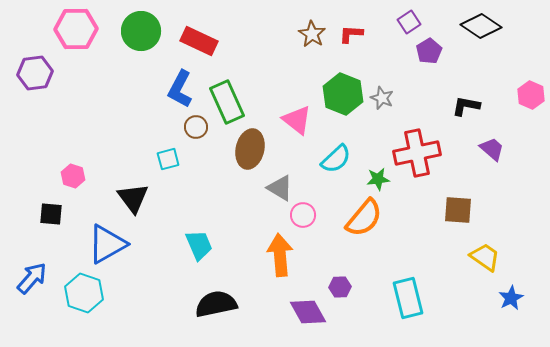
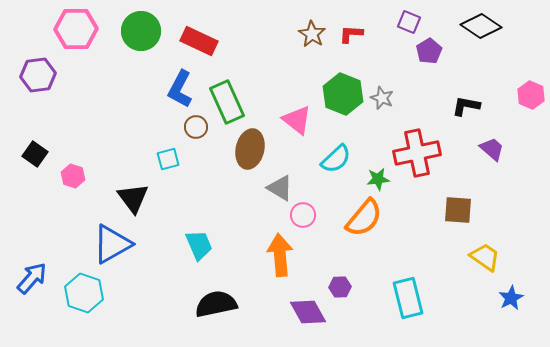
purple square at (409, 22): rotated 35 degrees counterclockwise
purple hexagon at (35, 73): moved 3 px right, 2 px down
black square at (51, 214): moved 16 px left, 60 px up; rotated 30 degrees clockwise
blue triangle at (107, 244): moved 5 px right
